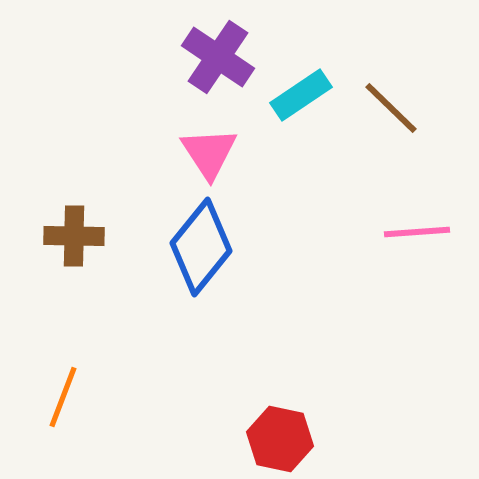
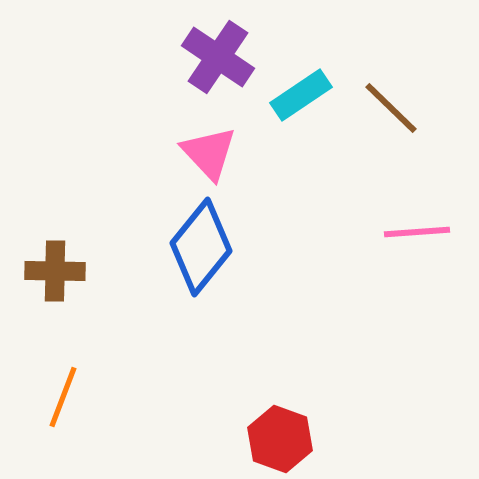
pink triangle: rotated 10 degrees counterclockwise
brown cross: moved 19 px left, 35 px down
red hexagon: rotated 8 degrees clockwise
